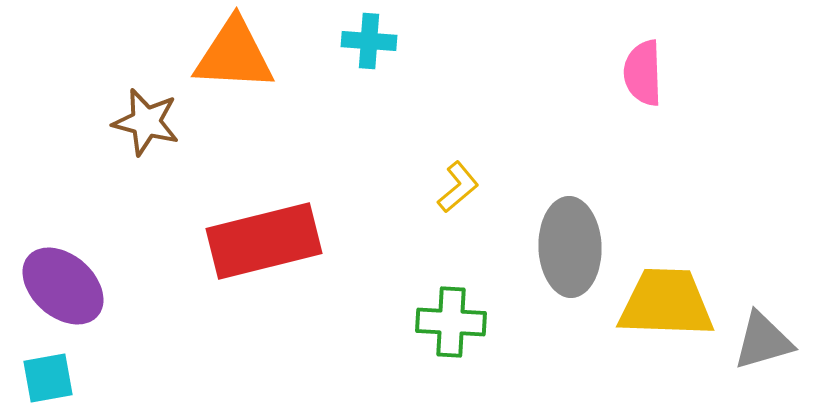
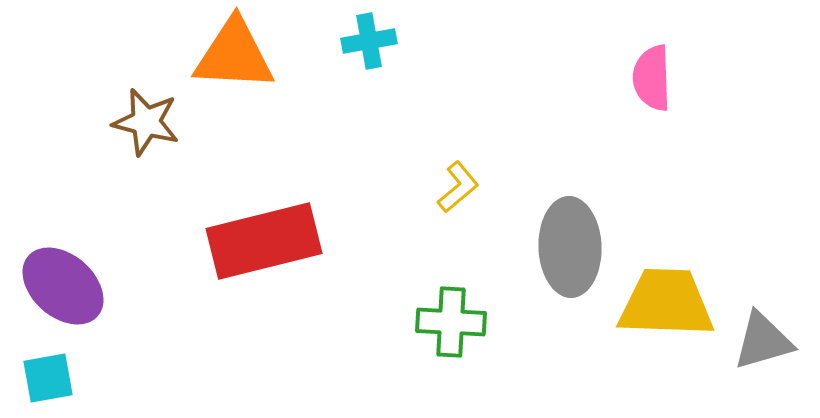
cyan cross: rotated 14 degrees counterclockwise
pink semicircle: moved 9 px right, 5 px down
